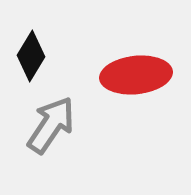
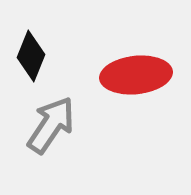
black diamond: rotated 9 degrees counterclockwise
